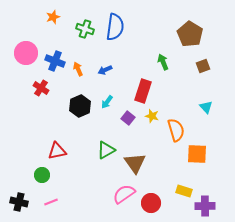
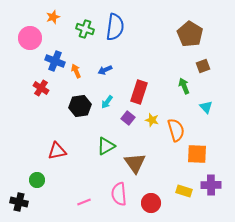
pink circle: moved 4 px right, 15 px up
green arrow: moved 21 px right, 24 px down
orange arrow: moved 2 px left, 2 px down
red rectangle: moved 4 px left, 1 px down
black hexagon: rotated 15 degrees clockwise
yellow star: moved 4 px down
green triangle: moved 4 px up
green circle: moved 5 px left, 5 px down
pink semicircle: moved 5 px left; rotated 60 degrees counterclockwise
pink line: moved 33 px right
purple cross: moved 6 px right, 21 px up
